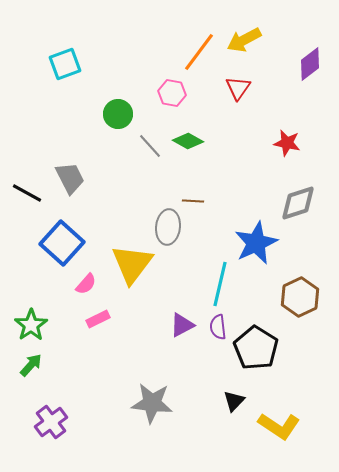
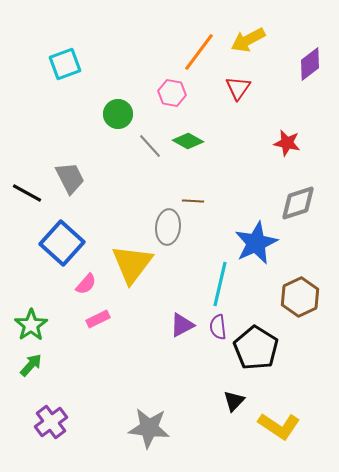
yellow arrow: moved 4 px right
gray star: moved 3 px left, 25 px down
